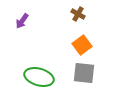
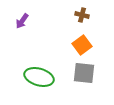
brown cross: moved 4 px right, 1 px down; rotated 16 degrees counterclockwise
